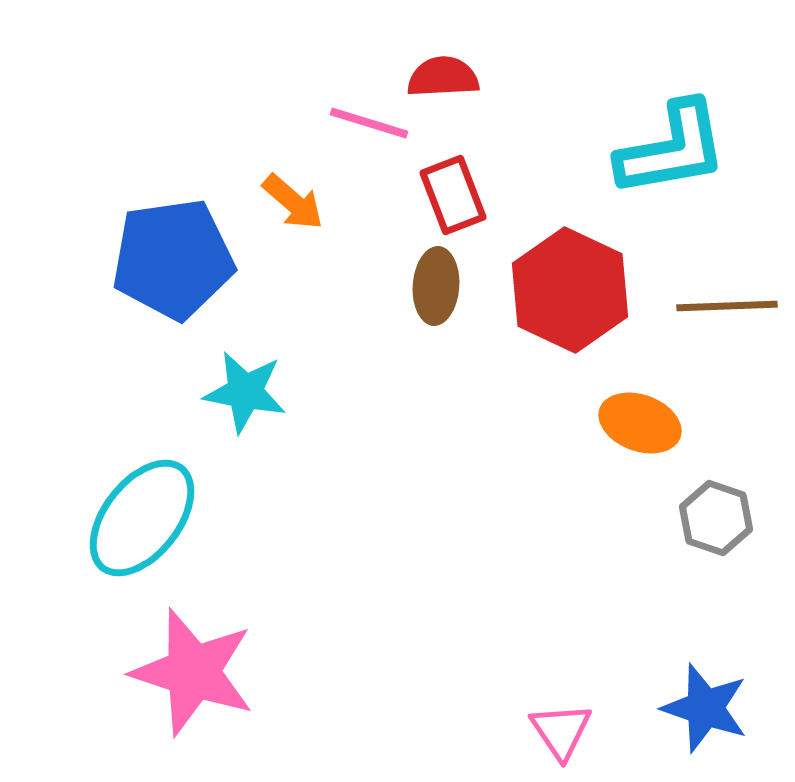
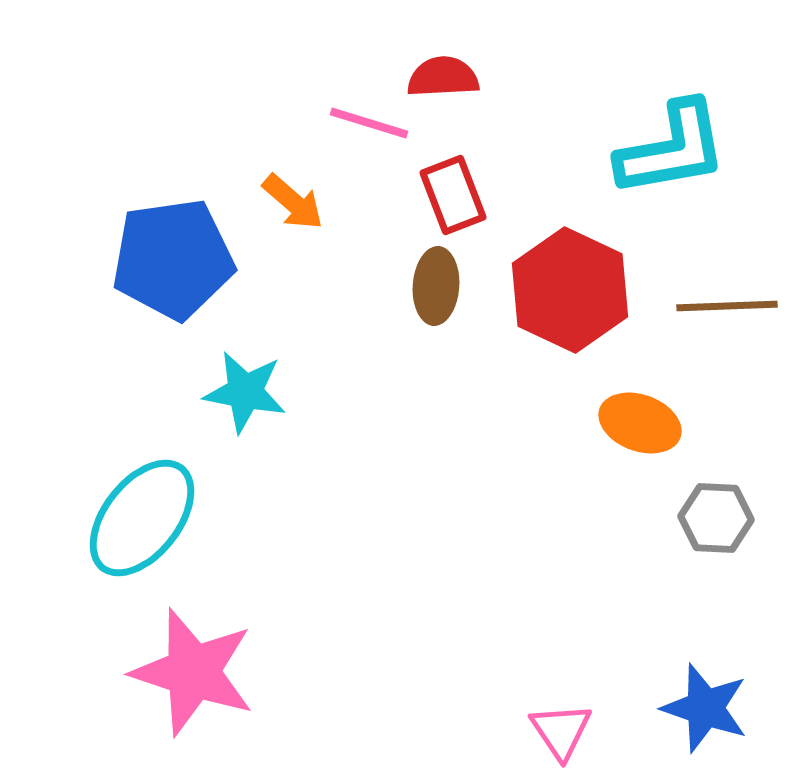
gray hexagon: rotated 16 degrees counterclockwise
